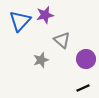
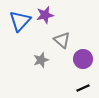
purple circle: moved 3 px left
